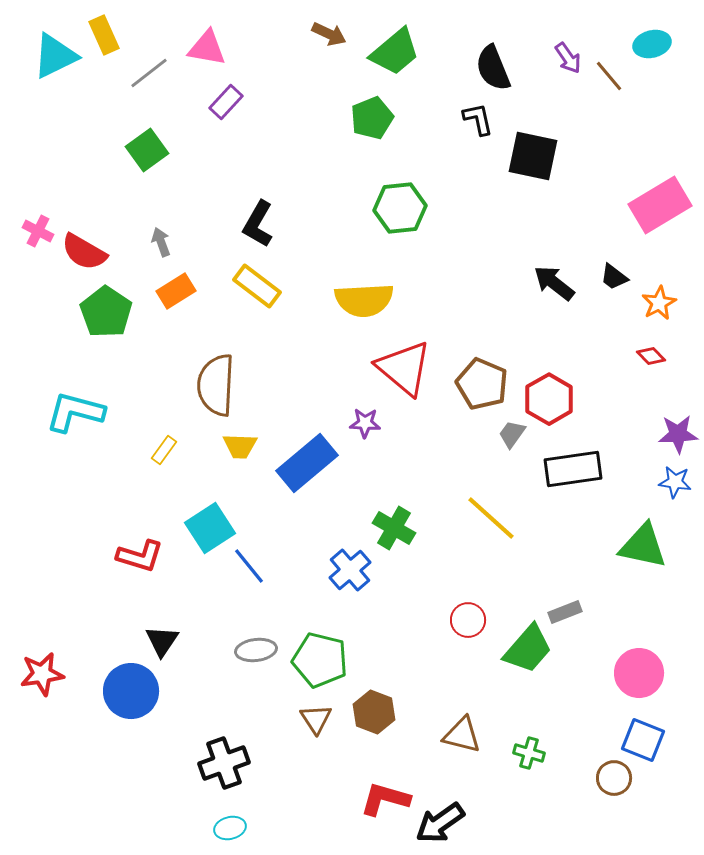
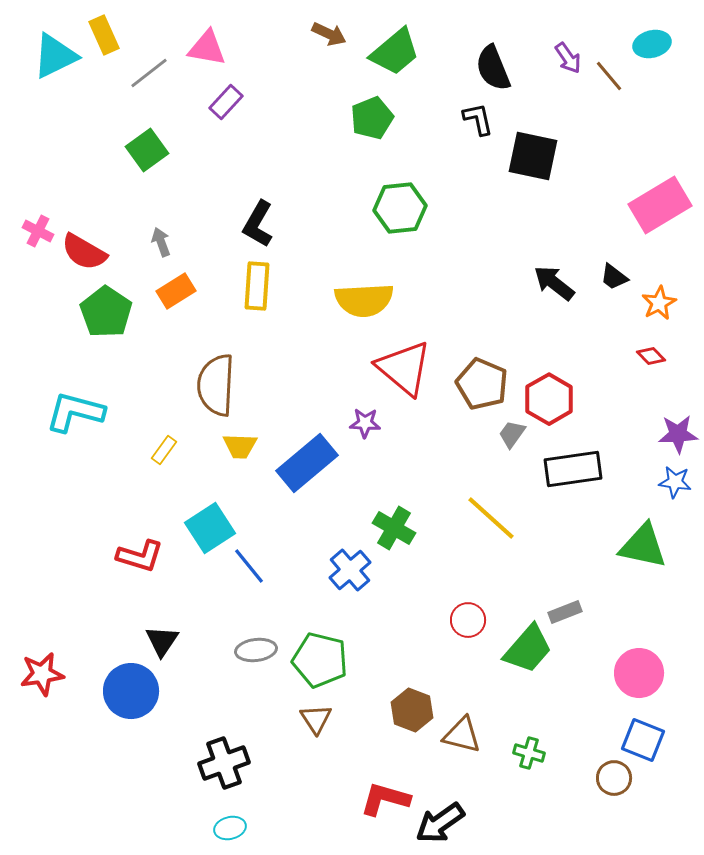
yellow rectangle at (257, 286): rotated 57 degrees clockwise
brown hexagon at (374, 712): moved 38 px right, 2 px up
